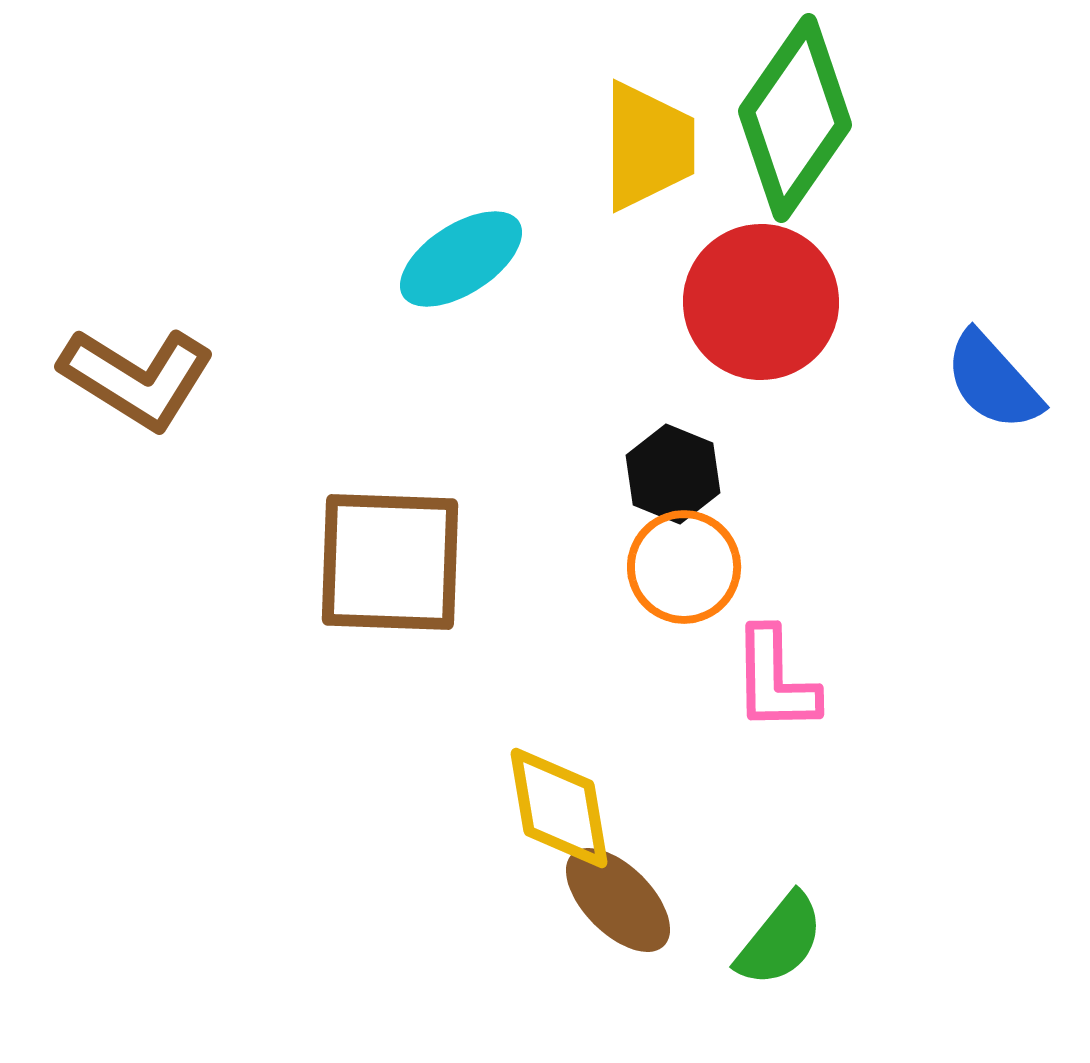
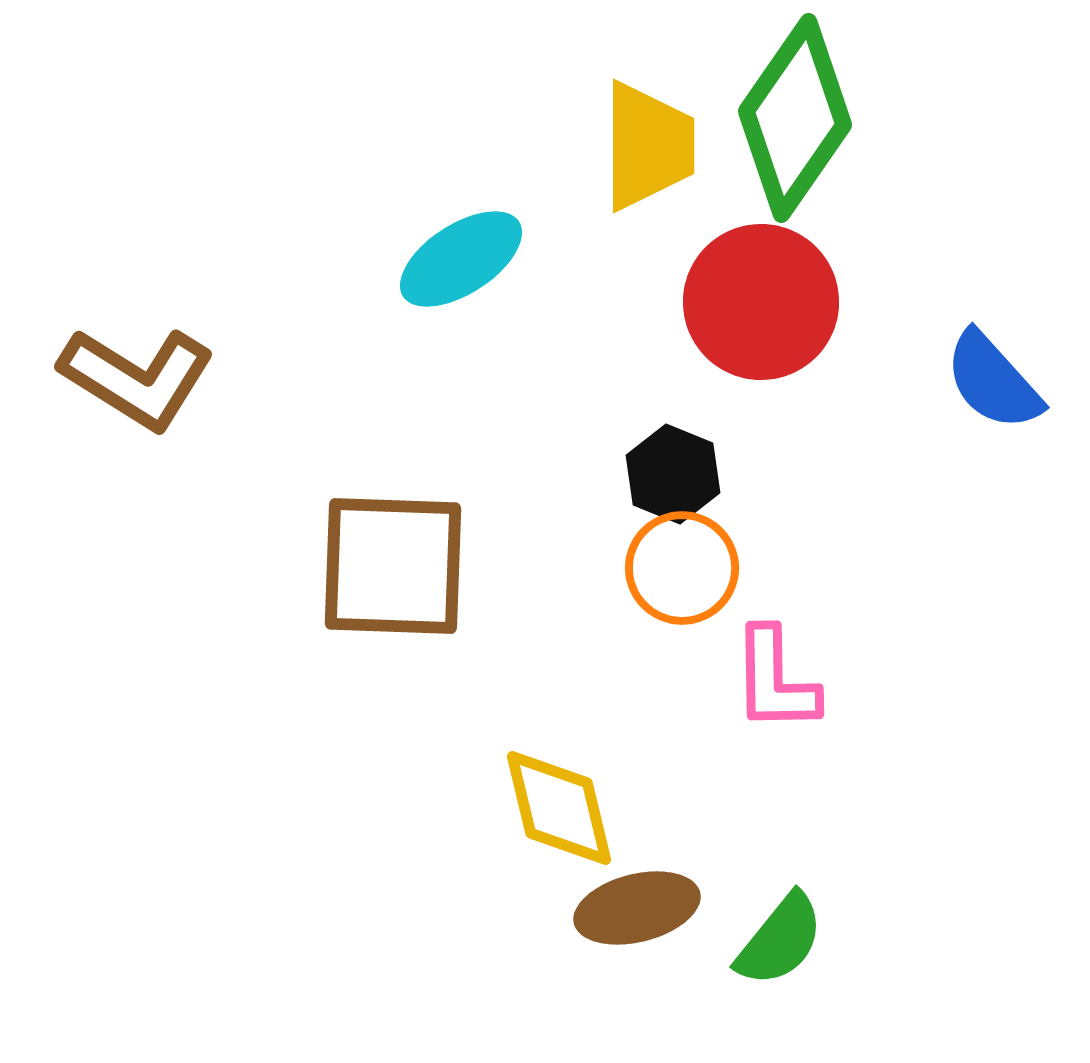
brown square: moved 3 px right, 4 px down
orange circle: moved 2 px left, 1 px down
yellow diamond: rotated 4 degrees counterclockwise
brown ellipse: moved 19 px right, 8 px down; rotated 59 degrees counterclockwise
